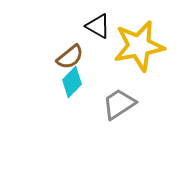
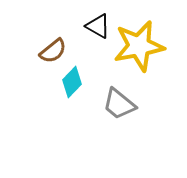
brown semicircle: moved 17 px left, 6 px up
gray trapezoid: rotated 108 degrees counterclockwise
